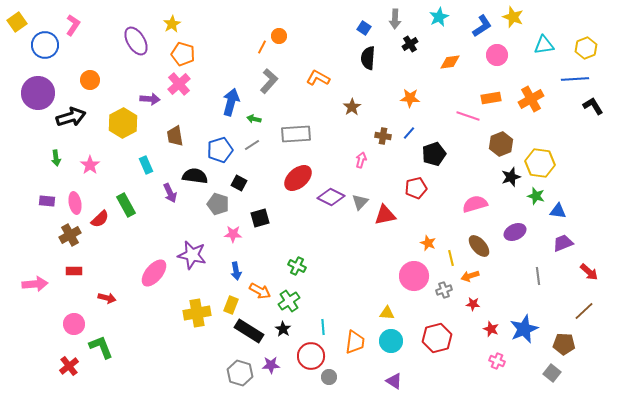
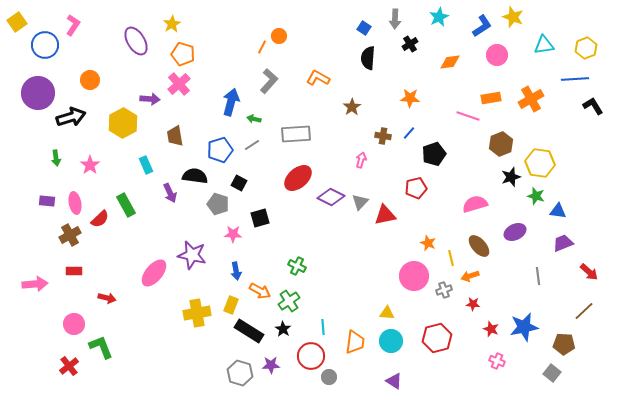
blue star at (524, 329): moved 2 px up; rotated 12 degrees clockwise
